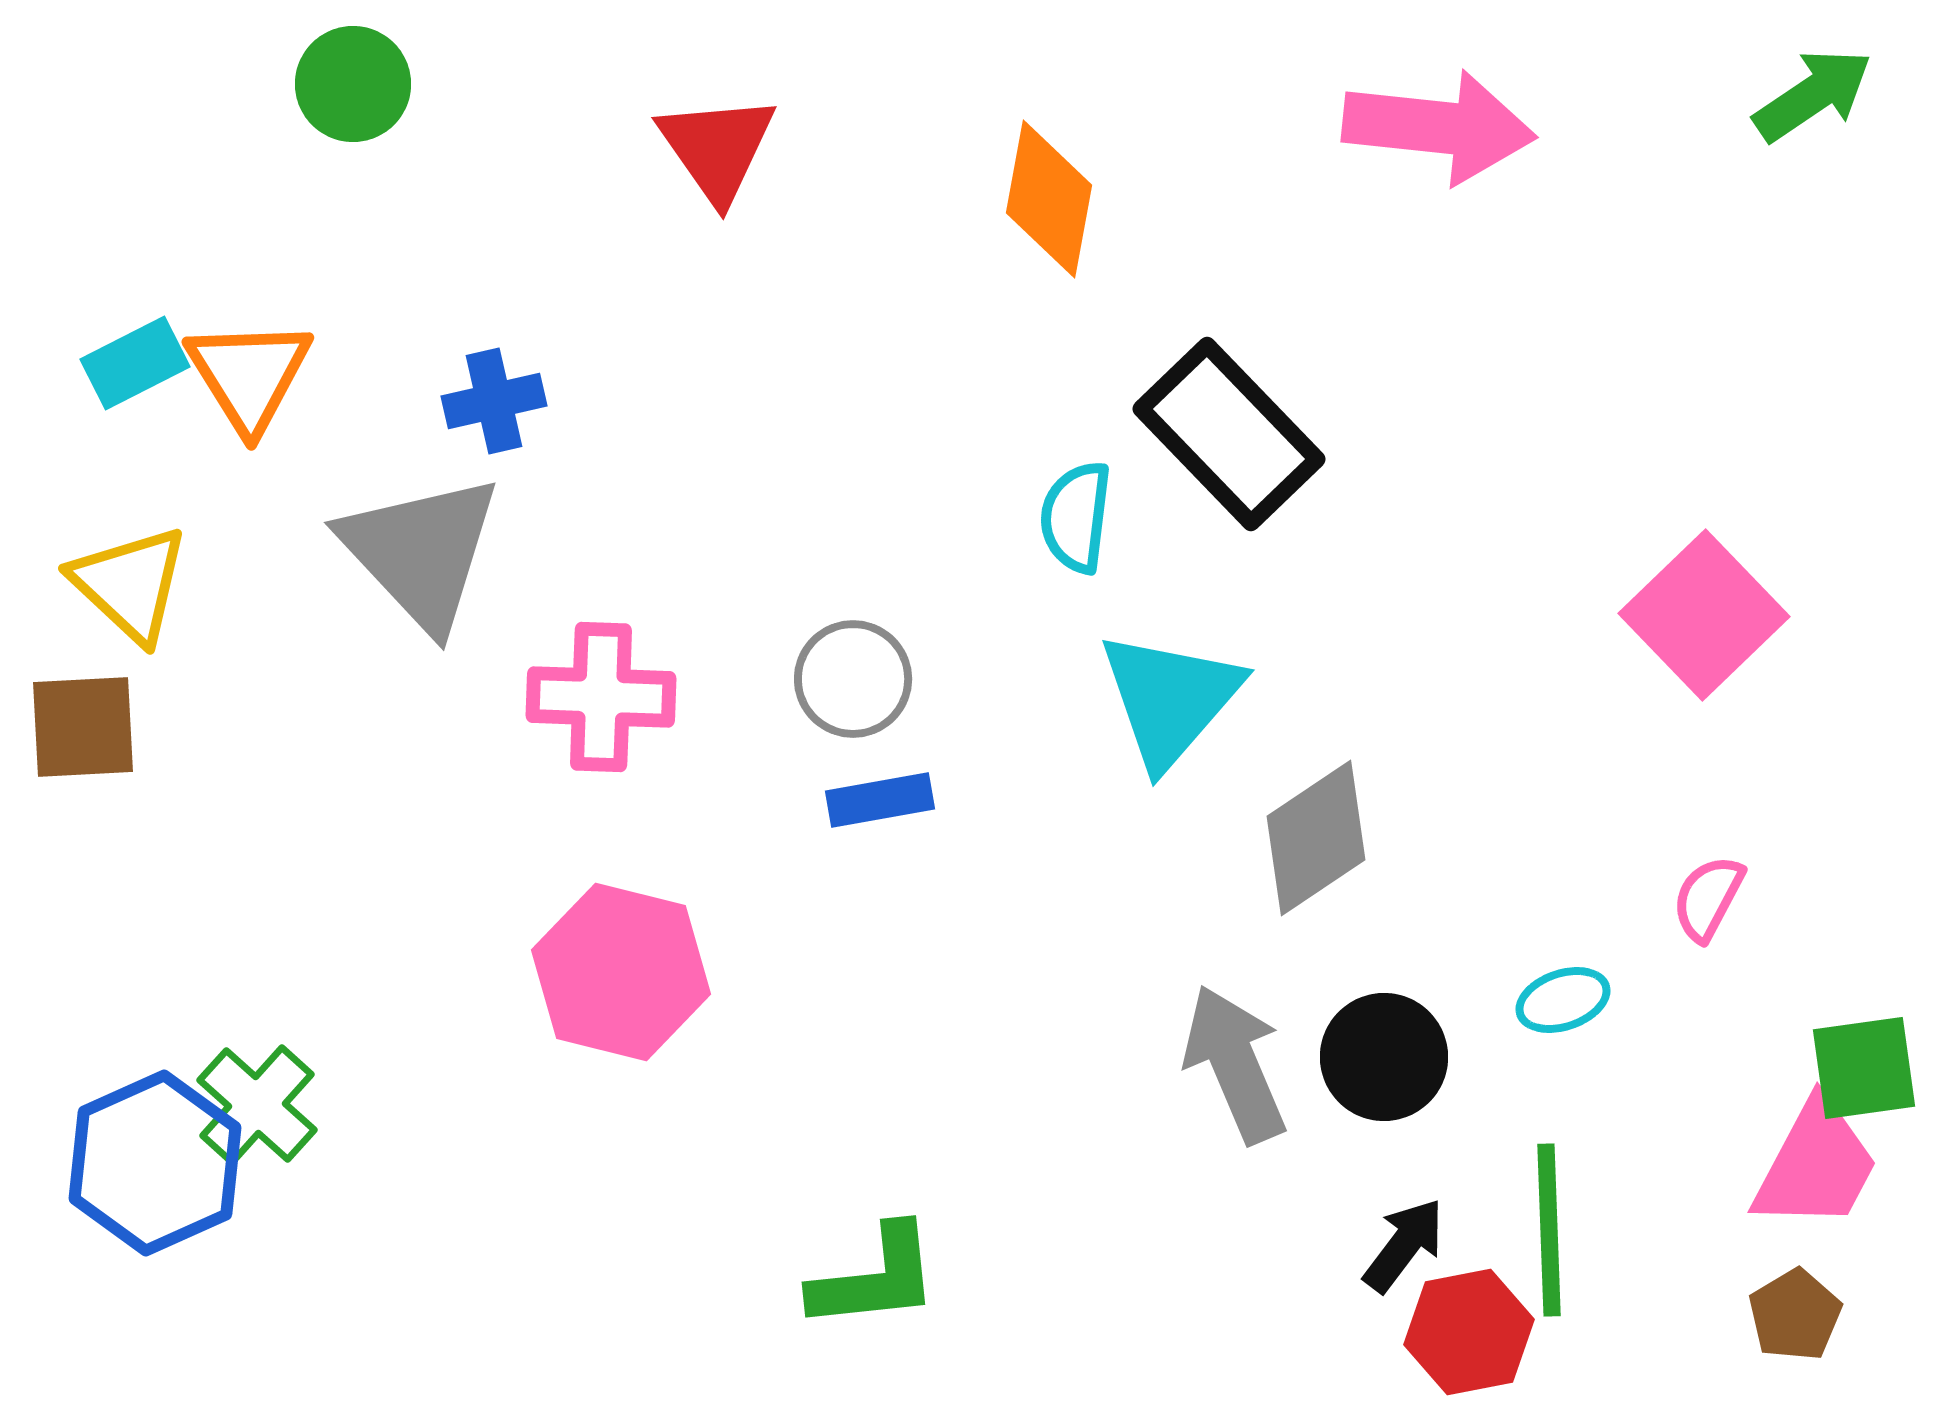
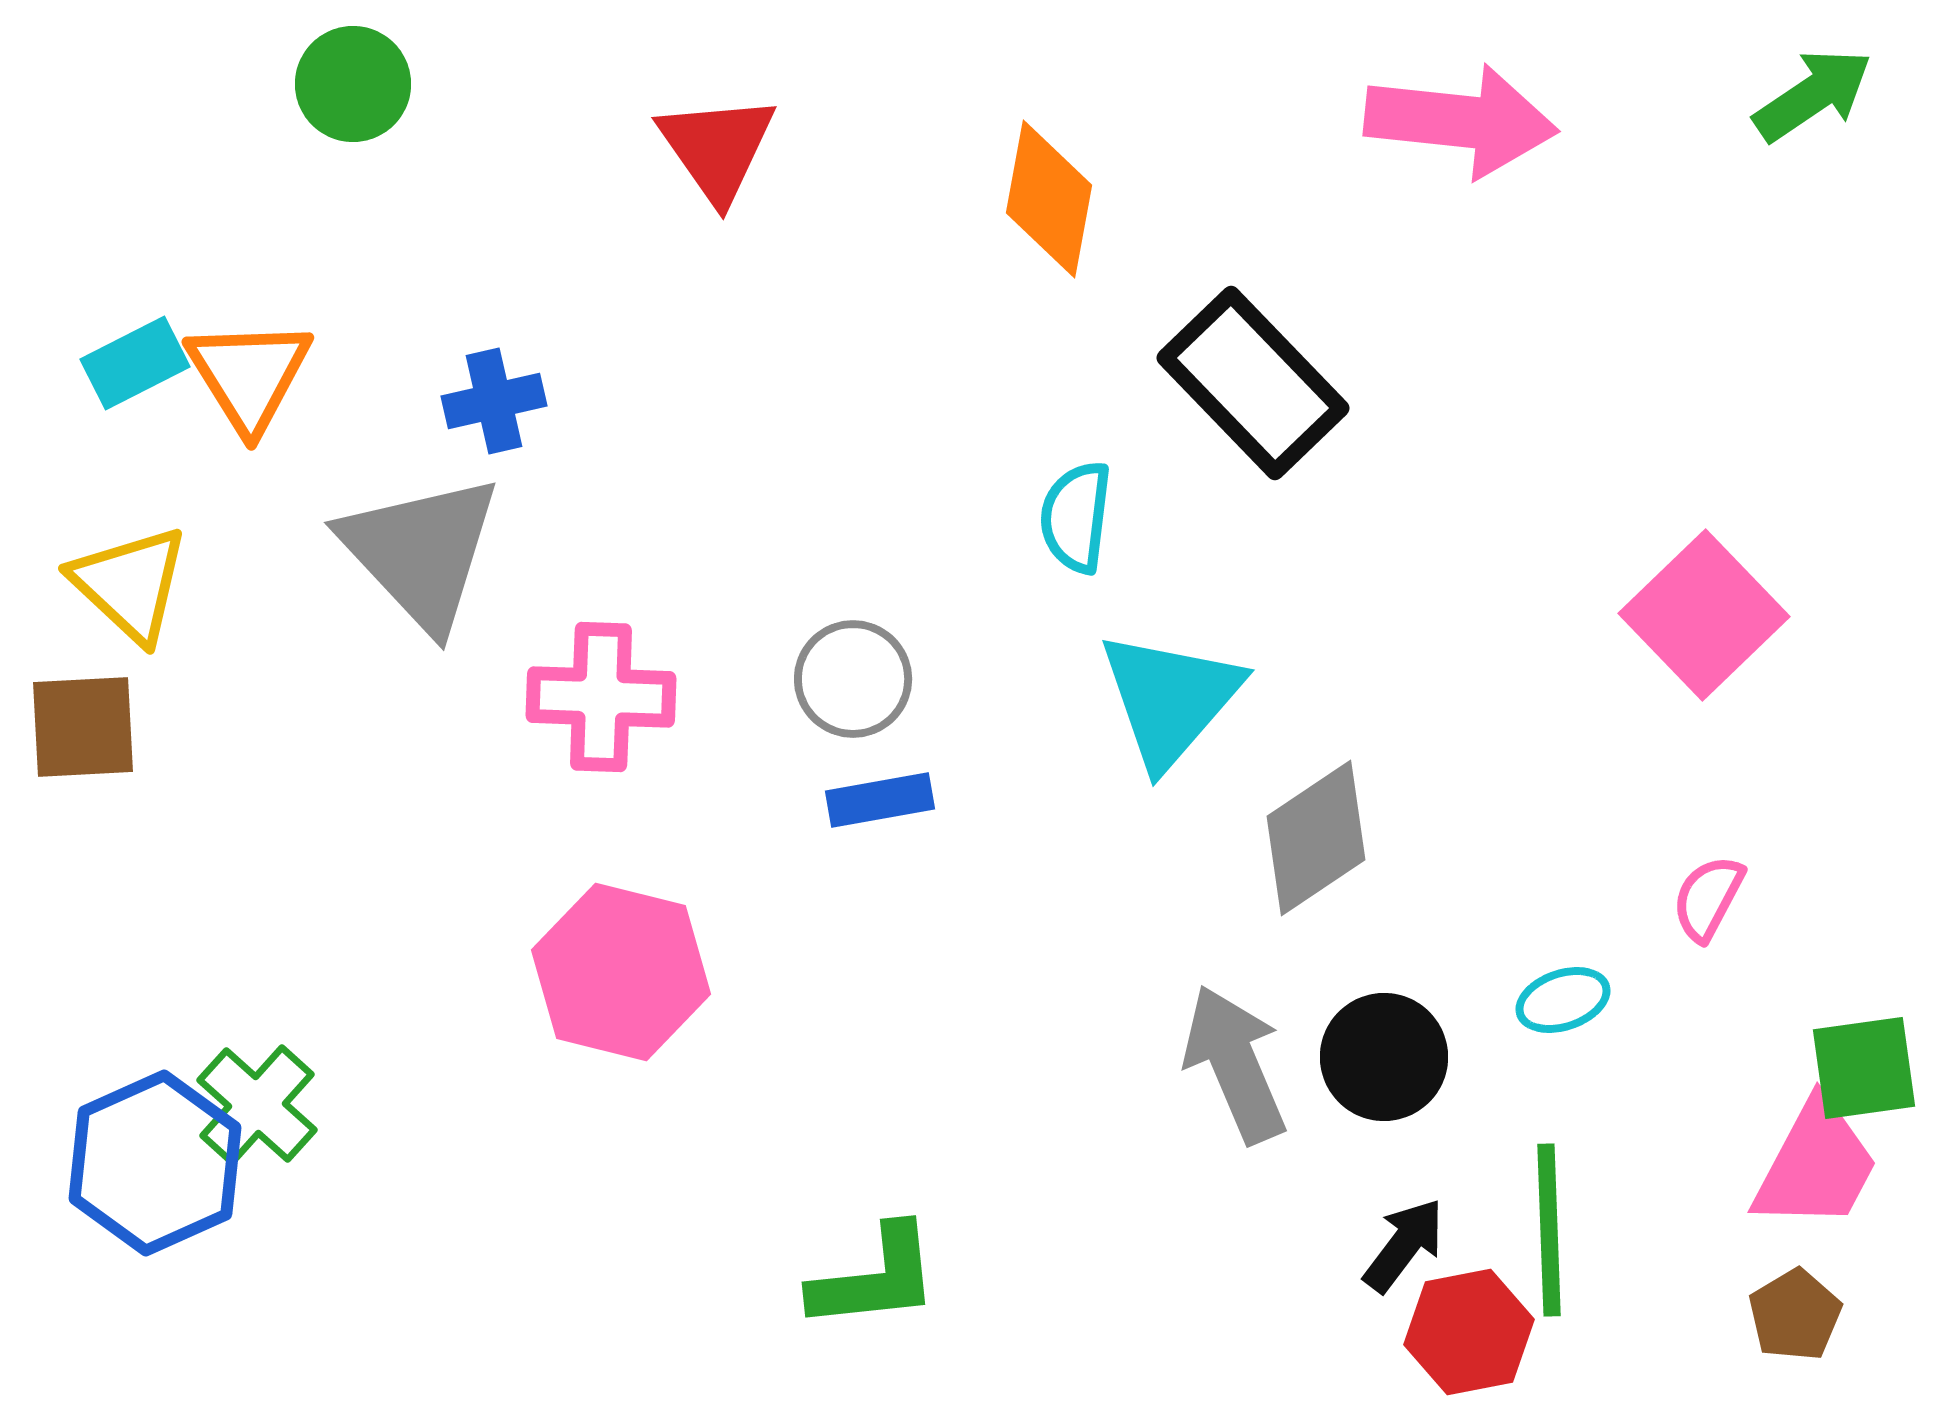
pink arrow: moved 22 px right, 6 px up
black rectangle: moved 24 px right, 51 px up
